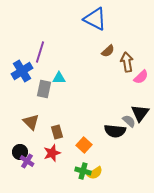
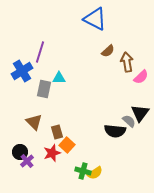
brown triangle: moved 3 px right
orange square: moved 17 px left
purple cross: rotated 16 degrees clockwise
